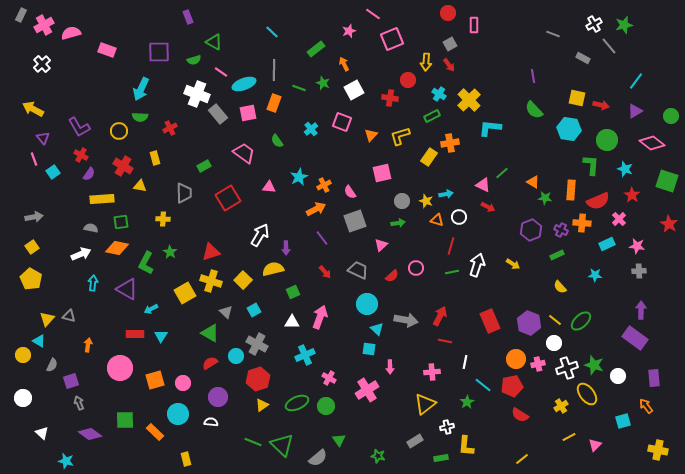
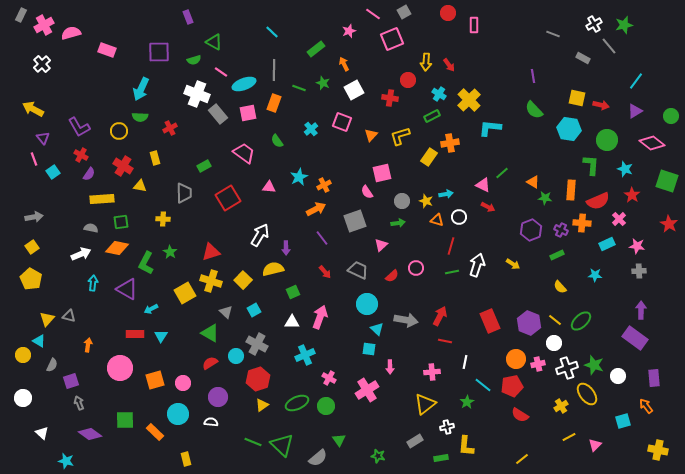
gray square at (450, 44): moved 46 px left, 32 px up
pink semicircle at (350, 192): moved 17 px right
